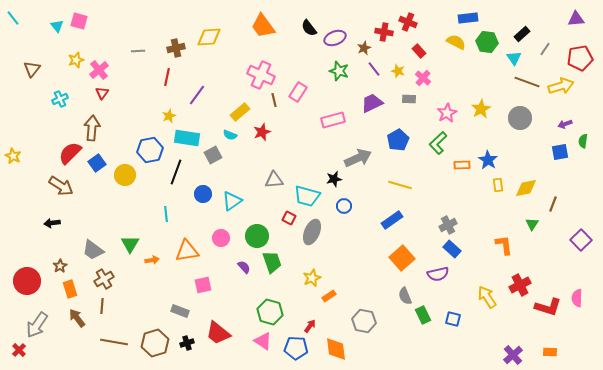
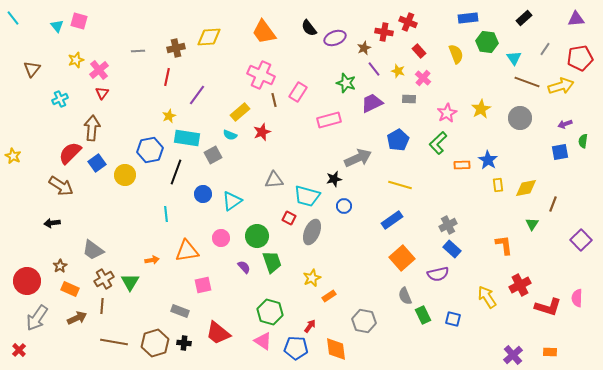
orange trapezoid at (263, 26): moved 1 px right, 6 px down
black rectangle at (522, 34): moved 2 px right, 16 px up
yellow semicircle at (456, 42): moved 12 px down; rotated 42 degrees clockwise
green star at (339, 71): moved 7 px right, 12 px down
pink rectangle at (333, 120): moved 4 px left
green triangle at (130, 244): moved 38 px down
orange rectangle at (70, 289): rotated 48 degrees counterclockwise
brown arrow at (77, 318): rotated 102 degrees clockwise
gray arrow at (37, 325): moved 7 px up
black cross at (187, 343): moved 3 px left; rotated 24 degrees clockwise
